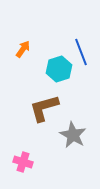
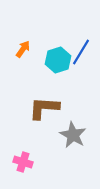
blue line: rotated 52 degrees clockwise
cyan hexagon: moved 1 px left, 9 px up
brown L-shape: rotated 20 degrees clockwise
